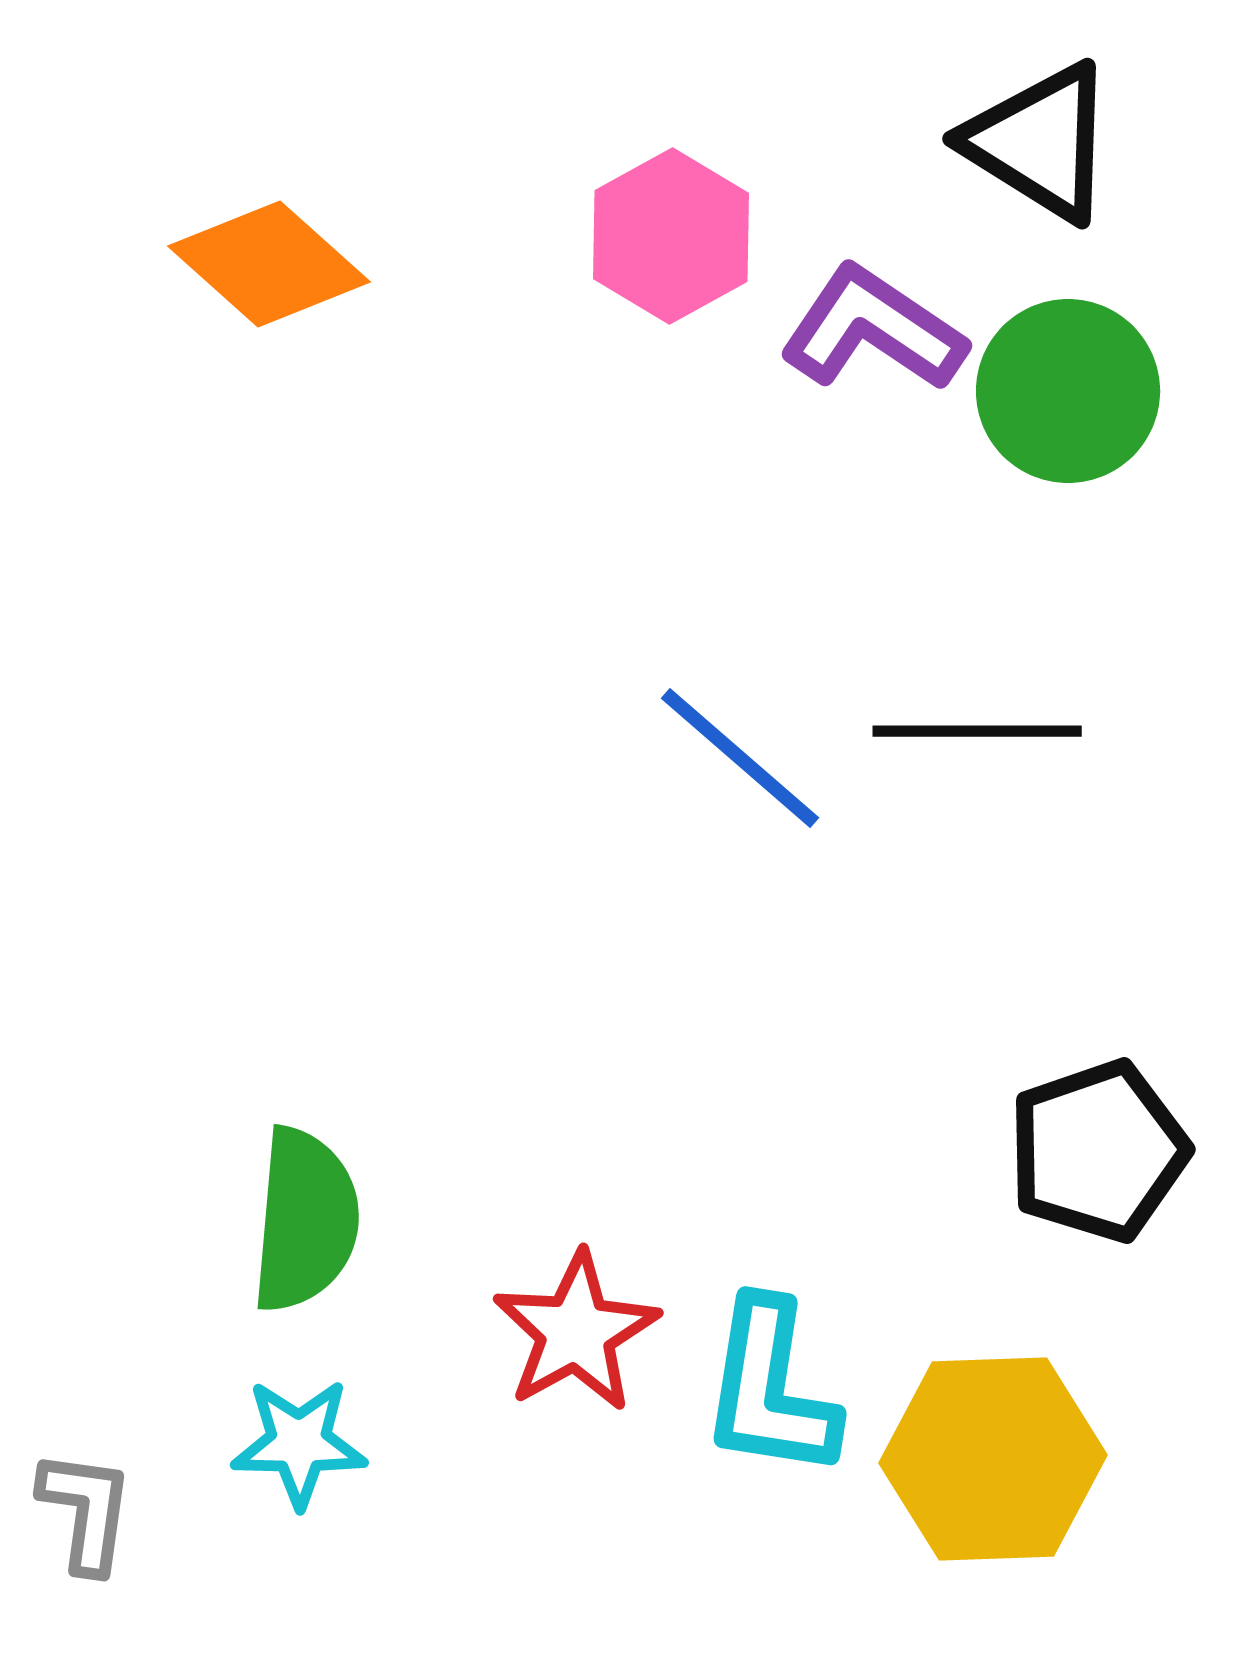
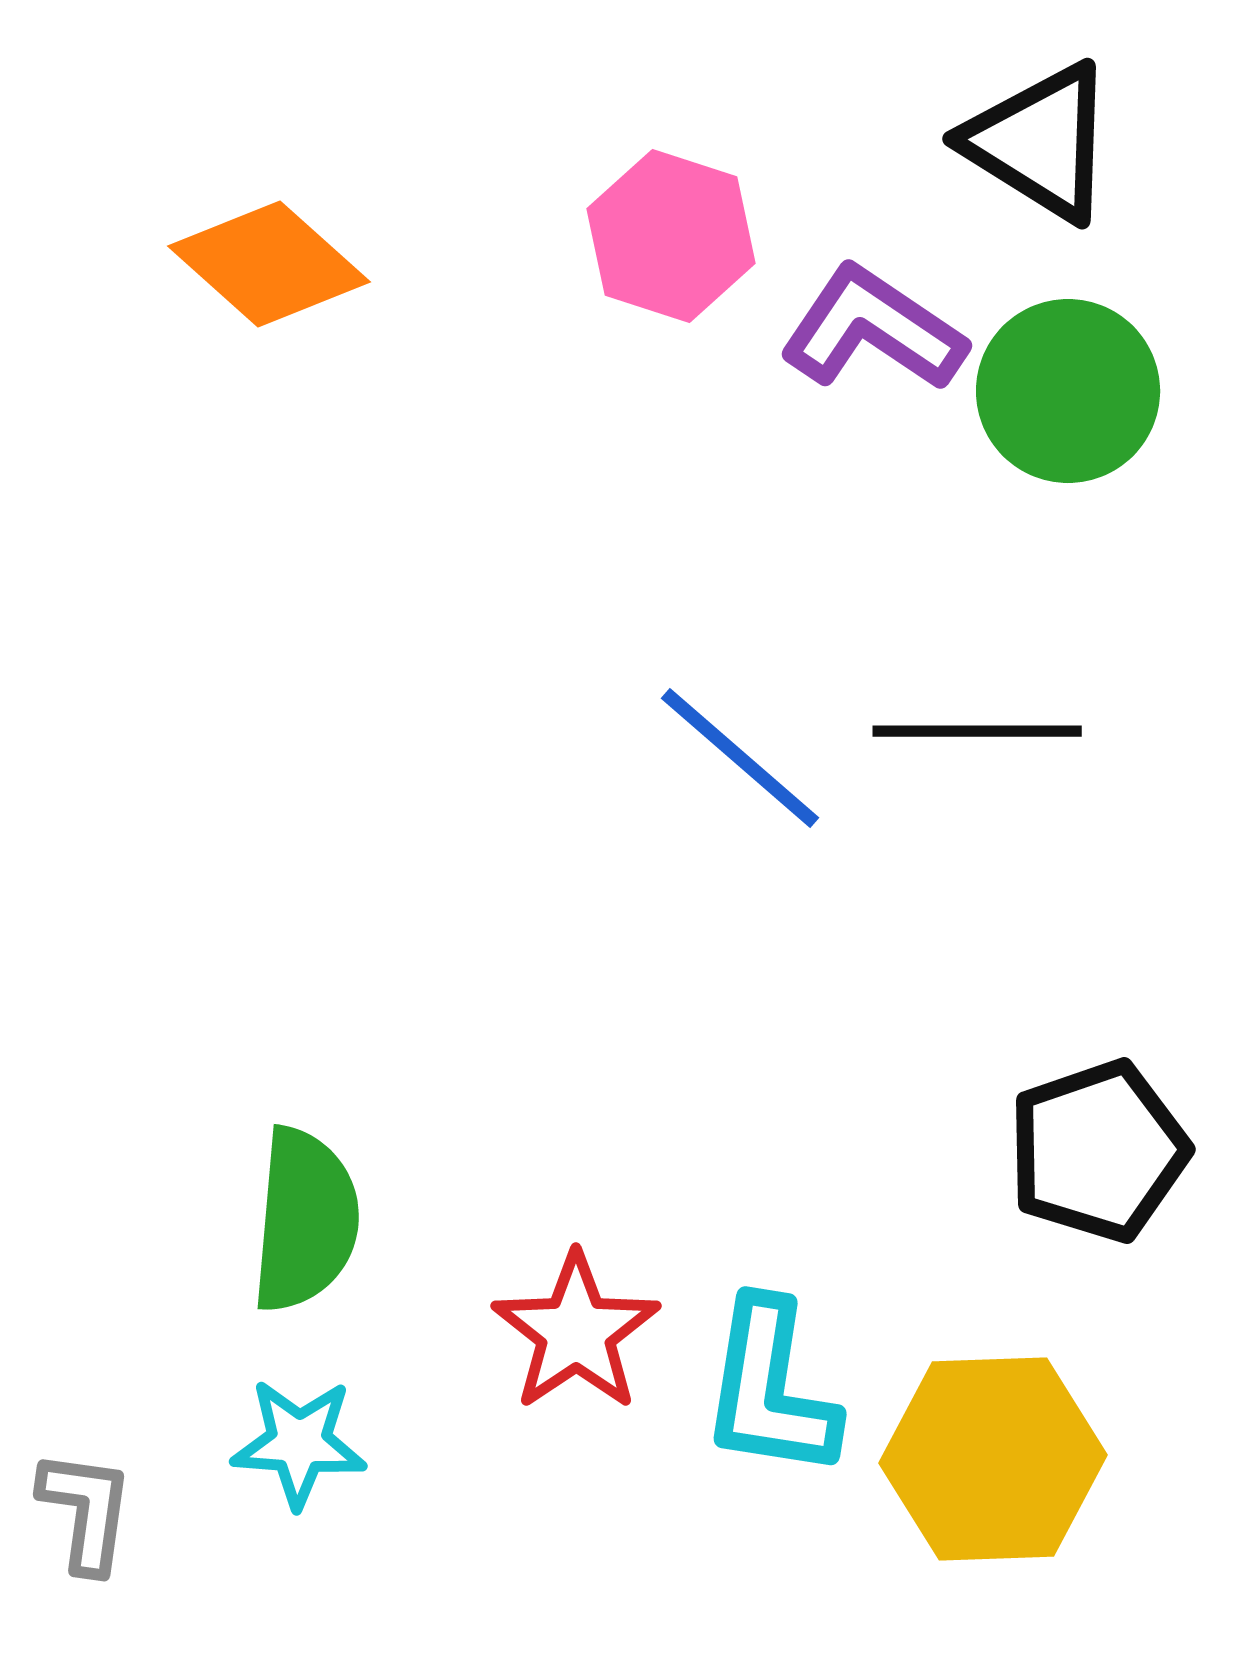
pink hexagon: rotated 13 degrees counterclockwise
red star: rotated 5 degrees counterclockwise
cyan star: rotated 3 degrees clockwise
